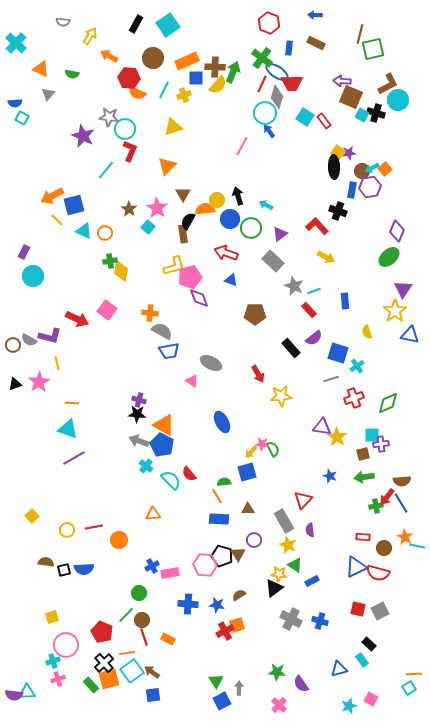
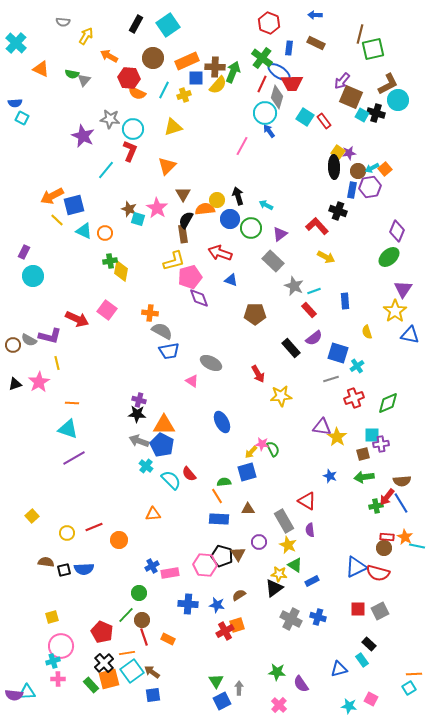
yellow arrow at (90, 36): moved 4 px left
blue ellipse at (277, 72): moved 2 px right
purple arrow at (342, 81): rotated 54 degrees counterclockwise
gray triangle at (48, 94): moved 36 px right, 14 px up
gray star at (109, 117): moved 1 px right, 2 px down
cyan circle at (125, 129): moved 8 px right
brown circle at (362, 171): moved 4 px left
brown star at (129, 209): rotated 14 degrees counterclockwise
black semicircle at (188, 221): moved 2 px left, 1 px up
cyan square at (148, 227): moved 10 px left, 8 px up; rotated 24 degrees counterclockwise
red arrow at (226, 253): moved 6 px left
yellow L-shape at (174, 266): moved 5 px up
orange triangle at (164, 425): rotated 30 degrees counterclockwise
red triangle at (303, 500): moved 4 px right, 1 px down; rotated 42 degrees counterclockwise
red line at (94, 527): rotated 12 degrees counterclockwise
yellow circle at (67, 530): moved 3 px down
red rectangle at (363, 537): moved 24 px right
purple circle at (254, 540): moved 5 px right, 2 px down
red square at (358, 609): rotated 14 degrees counterclockwise
blue cross at (320, 621): moved 2 px left, 4 px up
pink circle at (66, 645): moved 5 px left, 1 px down
pink cross at (58, 679): rotated 16 degrees clockwise
cyan star at (349, 706): rotated 28 degrees clockwise
